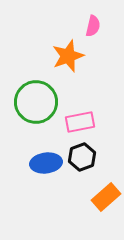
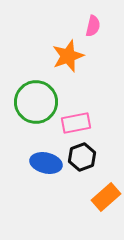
pink rectangle: moved 4 px left, 1 px down
blue ellipse: rotated 20 degrees clockwise
